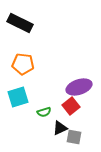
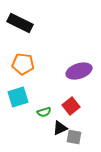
purple ellipse: moved 16 px up
